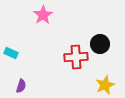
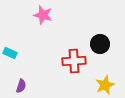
pink star: rotated 24 degrees counterclockwise
cyan rectangle: moved 1 px left
red cross: moved 2 px left, 4 px down
